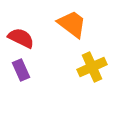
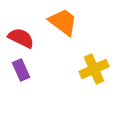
orange trapezoid: moved 9 px left, 2 px up
yellow cross: moved 2 px right, 2 px down
